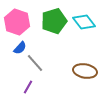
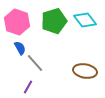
cyan diamond: moved 1 px right, 2 px up
blue semicircle: rotated 72 degrees counterclockwise
